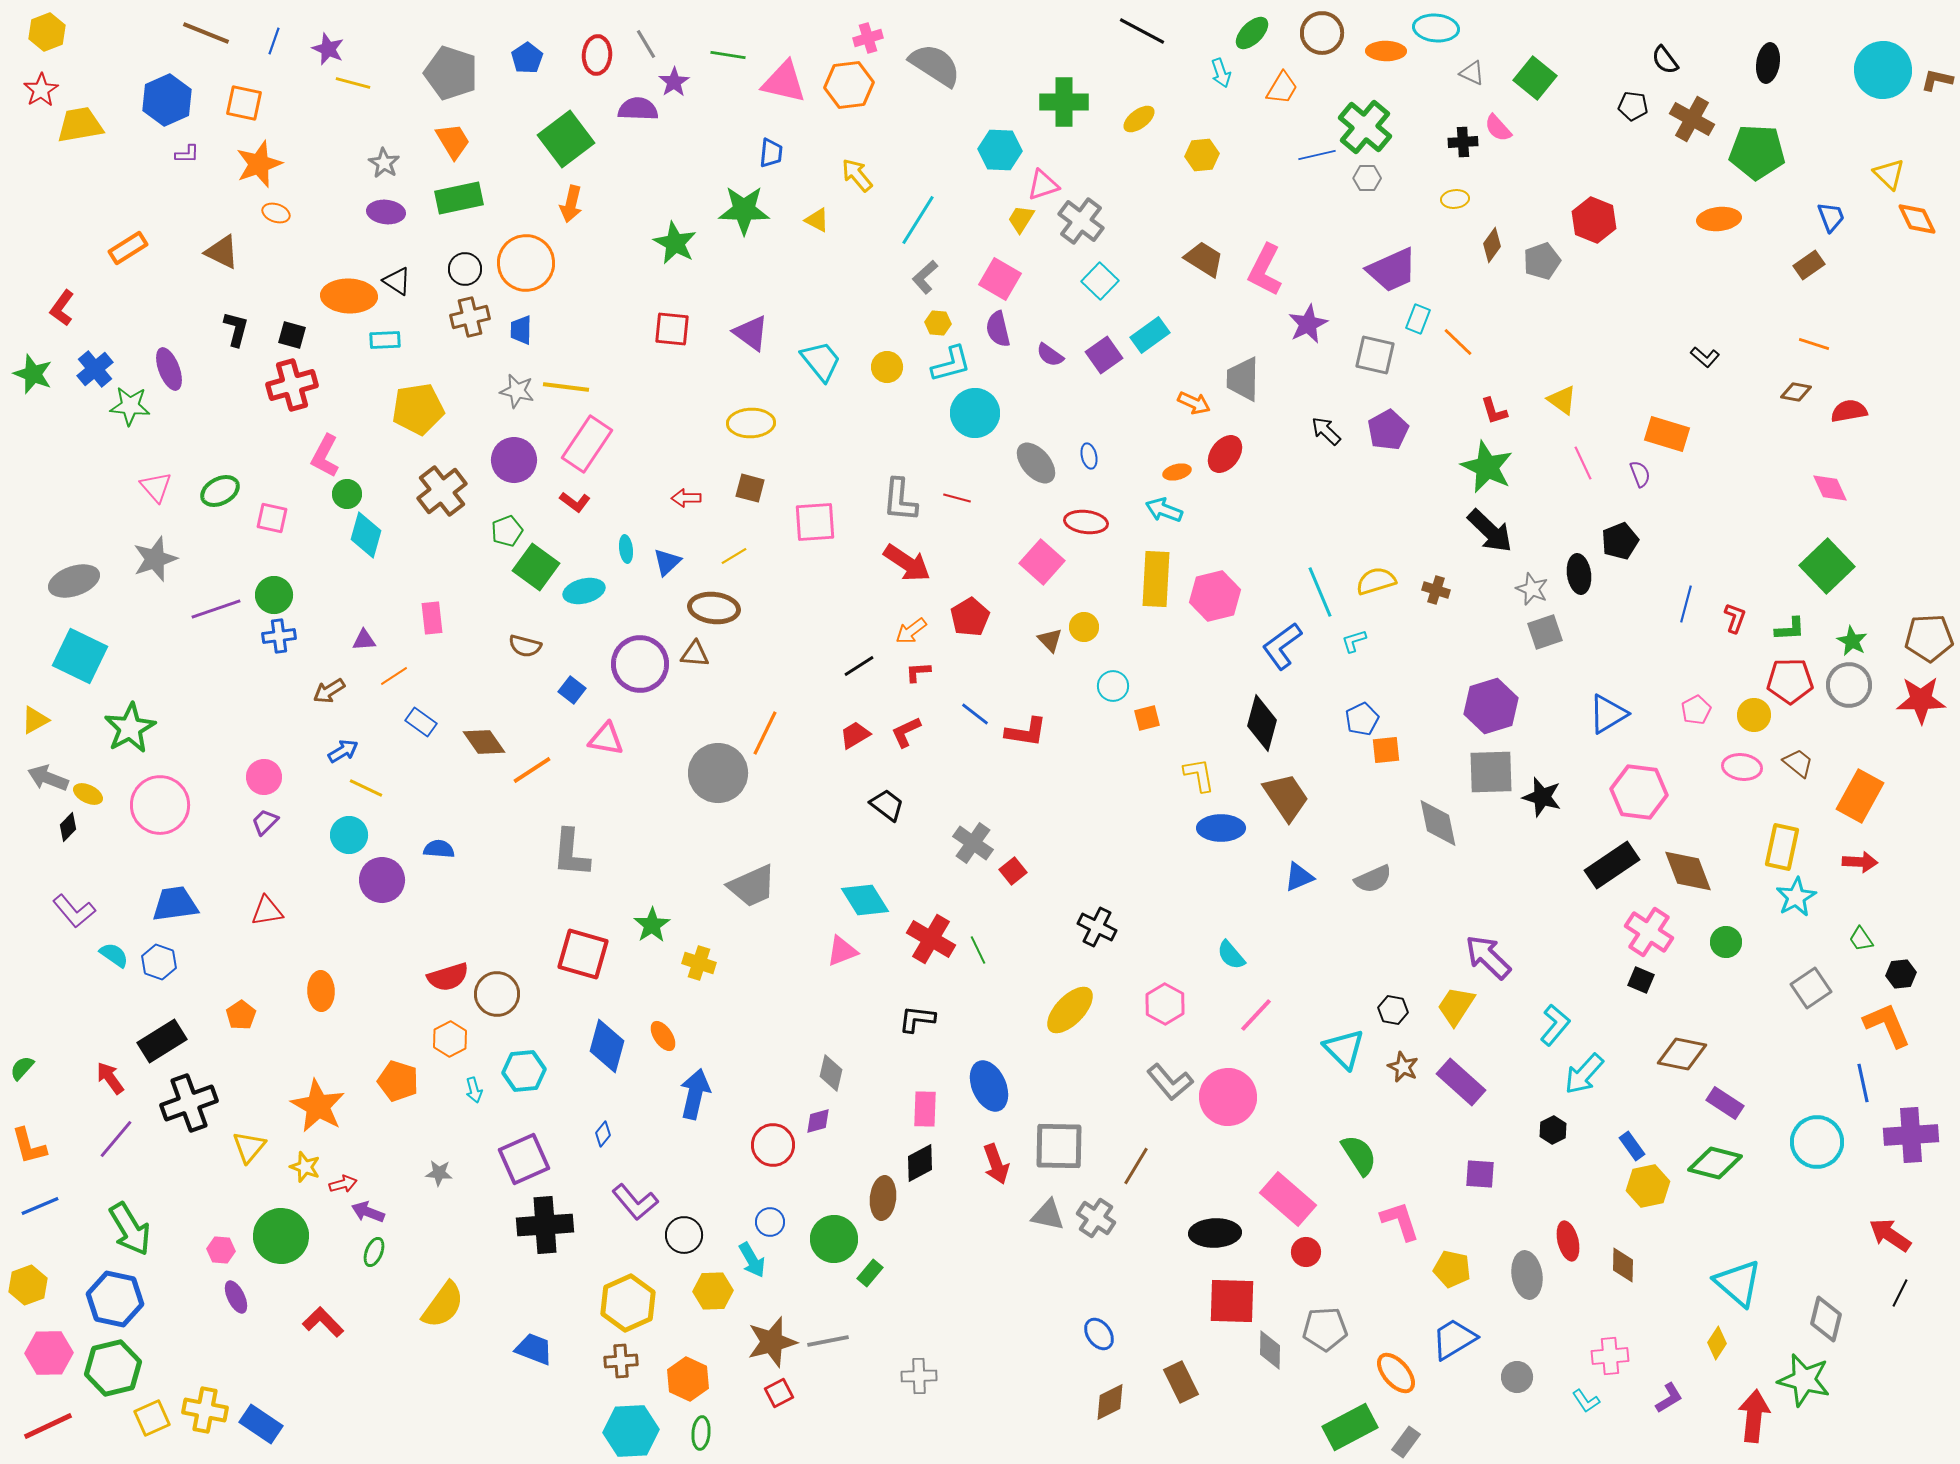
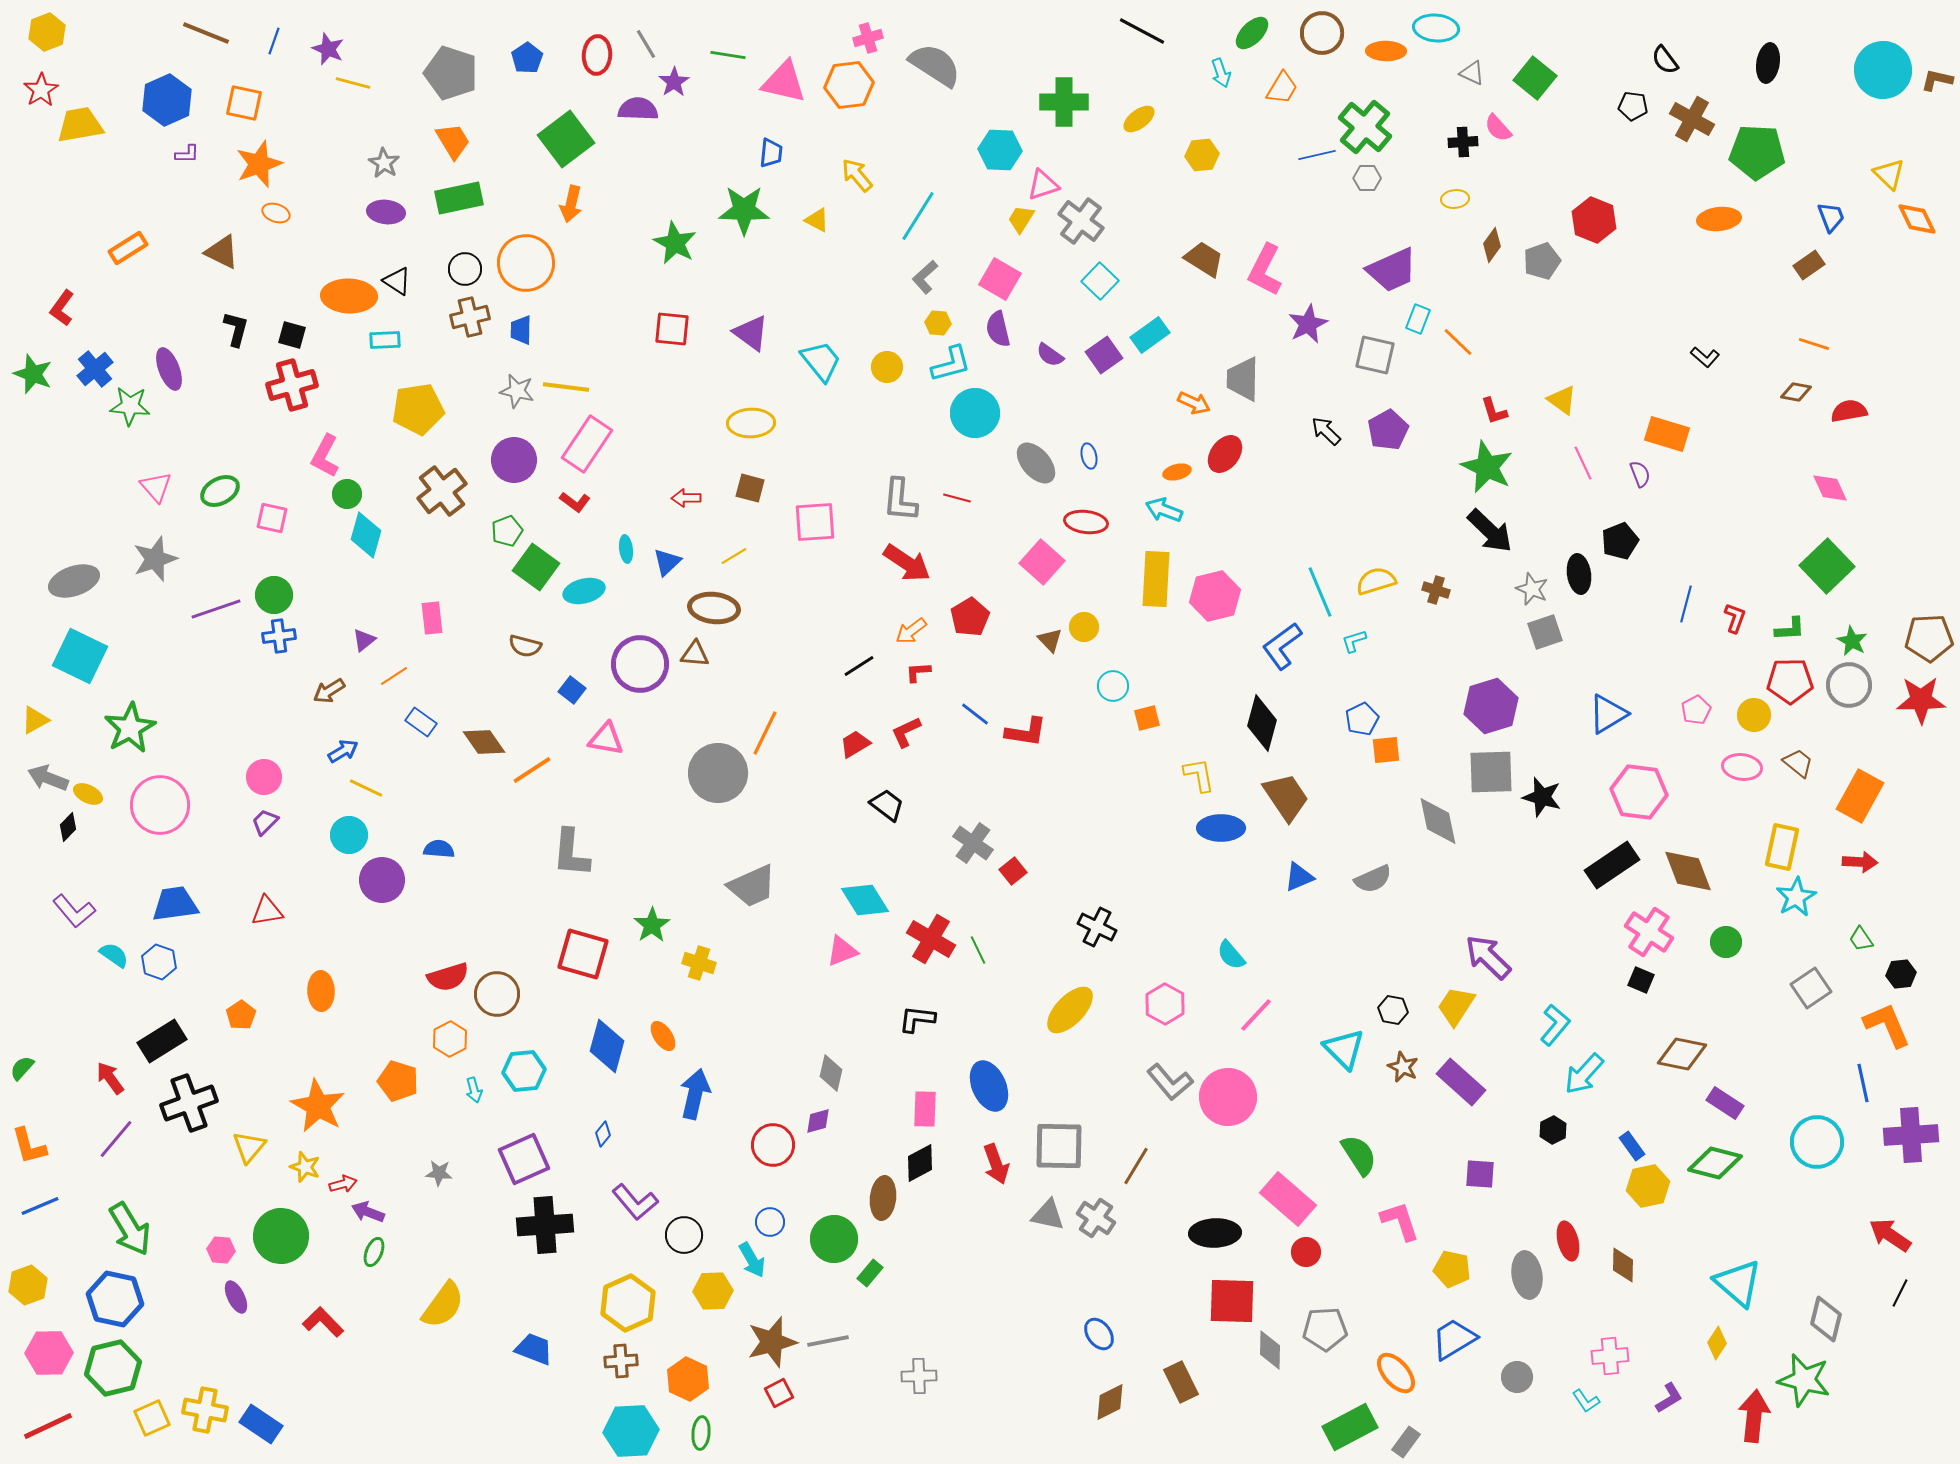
cyan line at (918, 220): moved 4 px up
purple triangle at (364, 640): rotated 35 degrees counterclockwise
red trapezoid at (855, 735): moved 9 px down
gray diamond at (1438, 823): moved 2 px up
